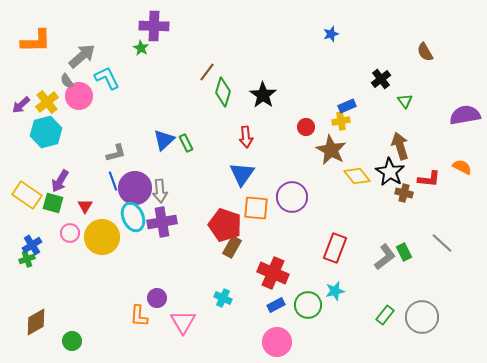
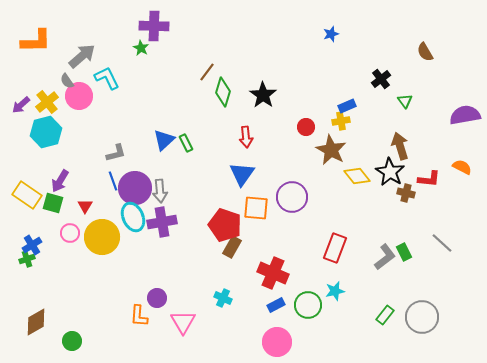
brown cross at (404, 193): moved 2 px right
